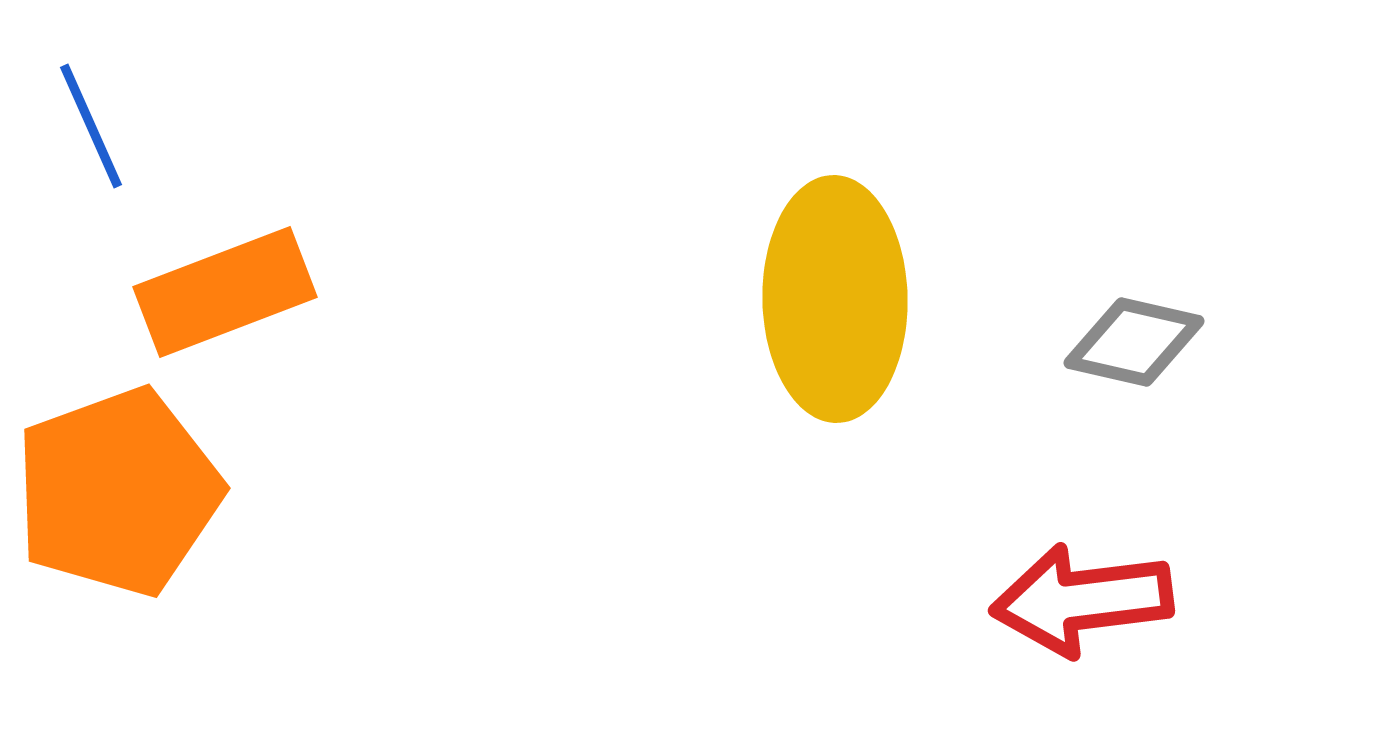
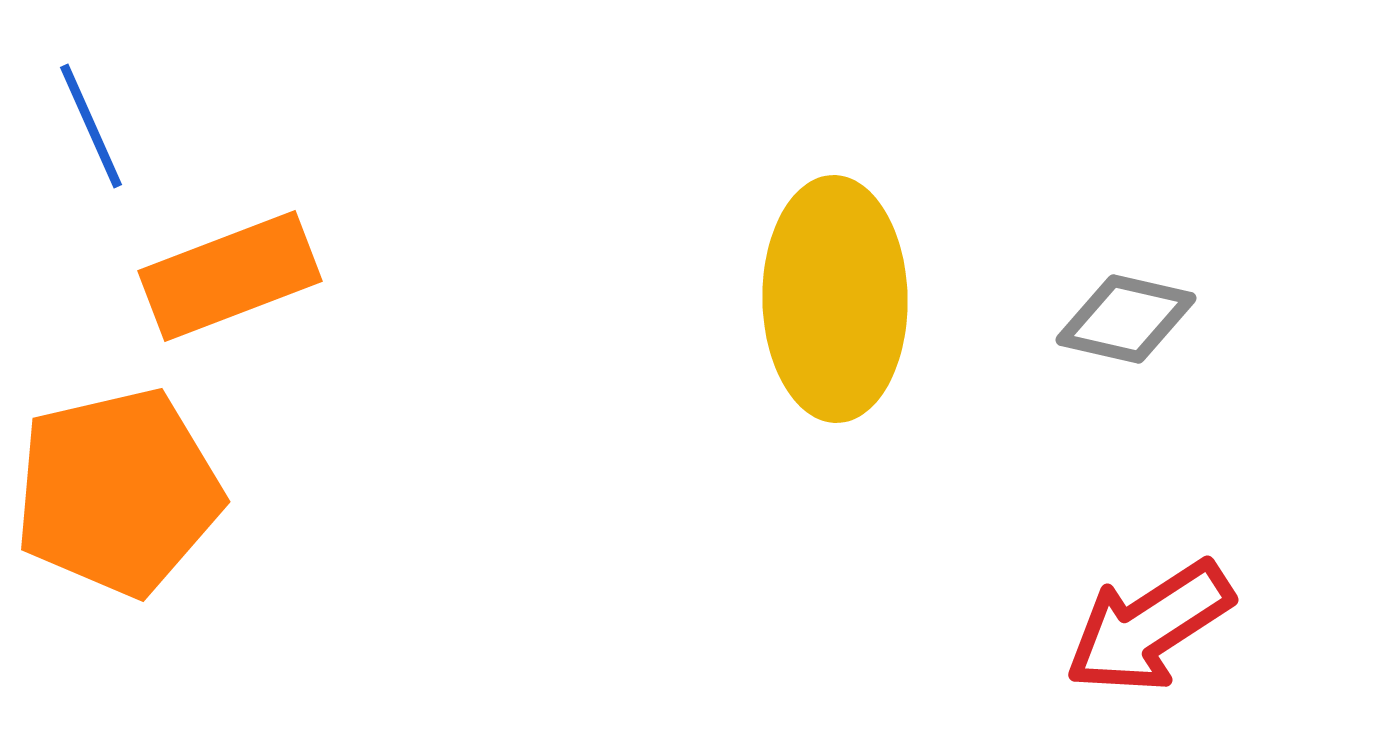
orange rectangle: moved 5 px right, 16 px up
gray diamond: moved 8 px left, 23 px up
orange pentagon: rotated 7 degrees clockwise
red arrow: moved 67 px right, 27 px down; rotated 26 degrees counterclockwise
